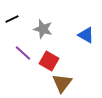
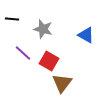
black line: rotated 32 degrees clockwise
